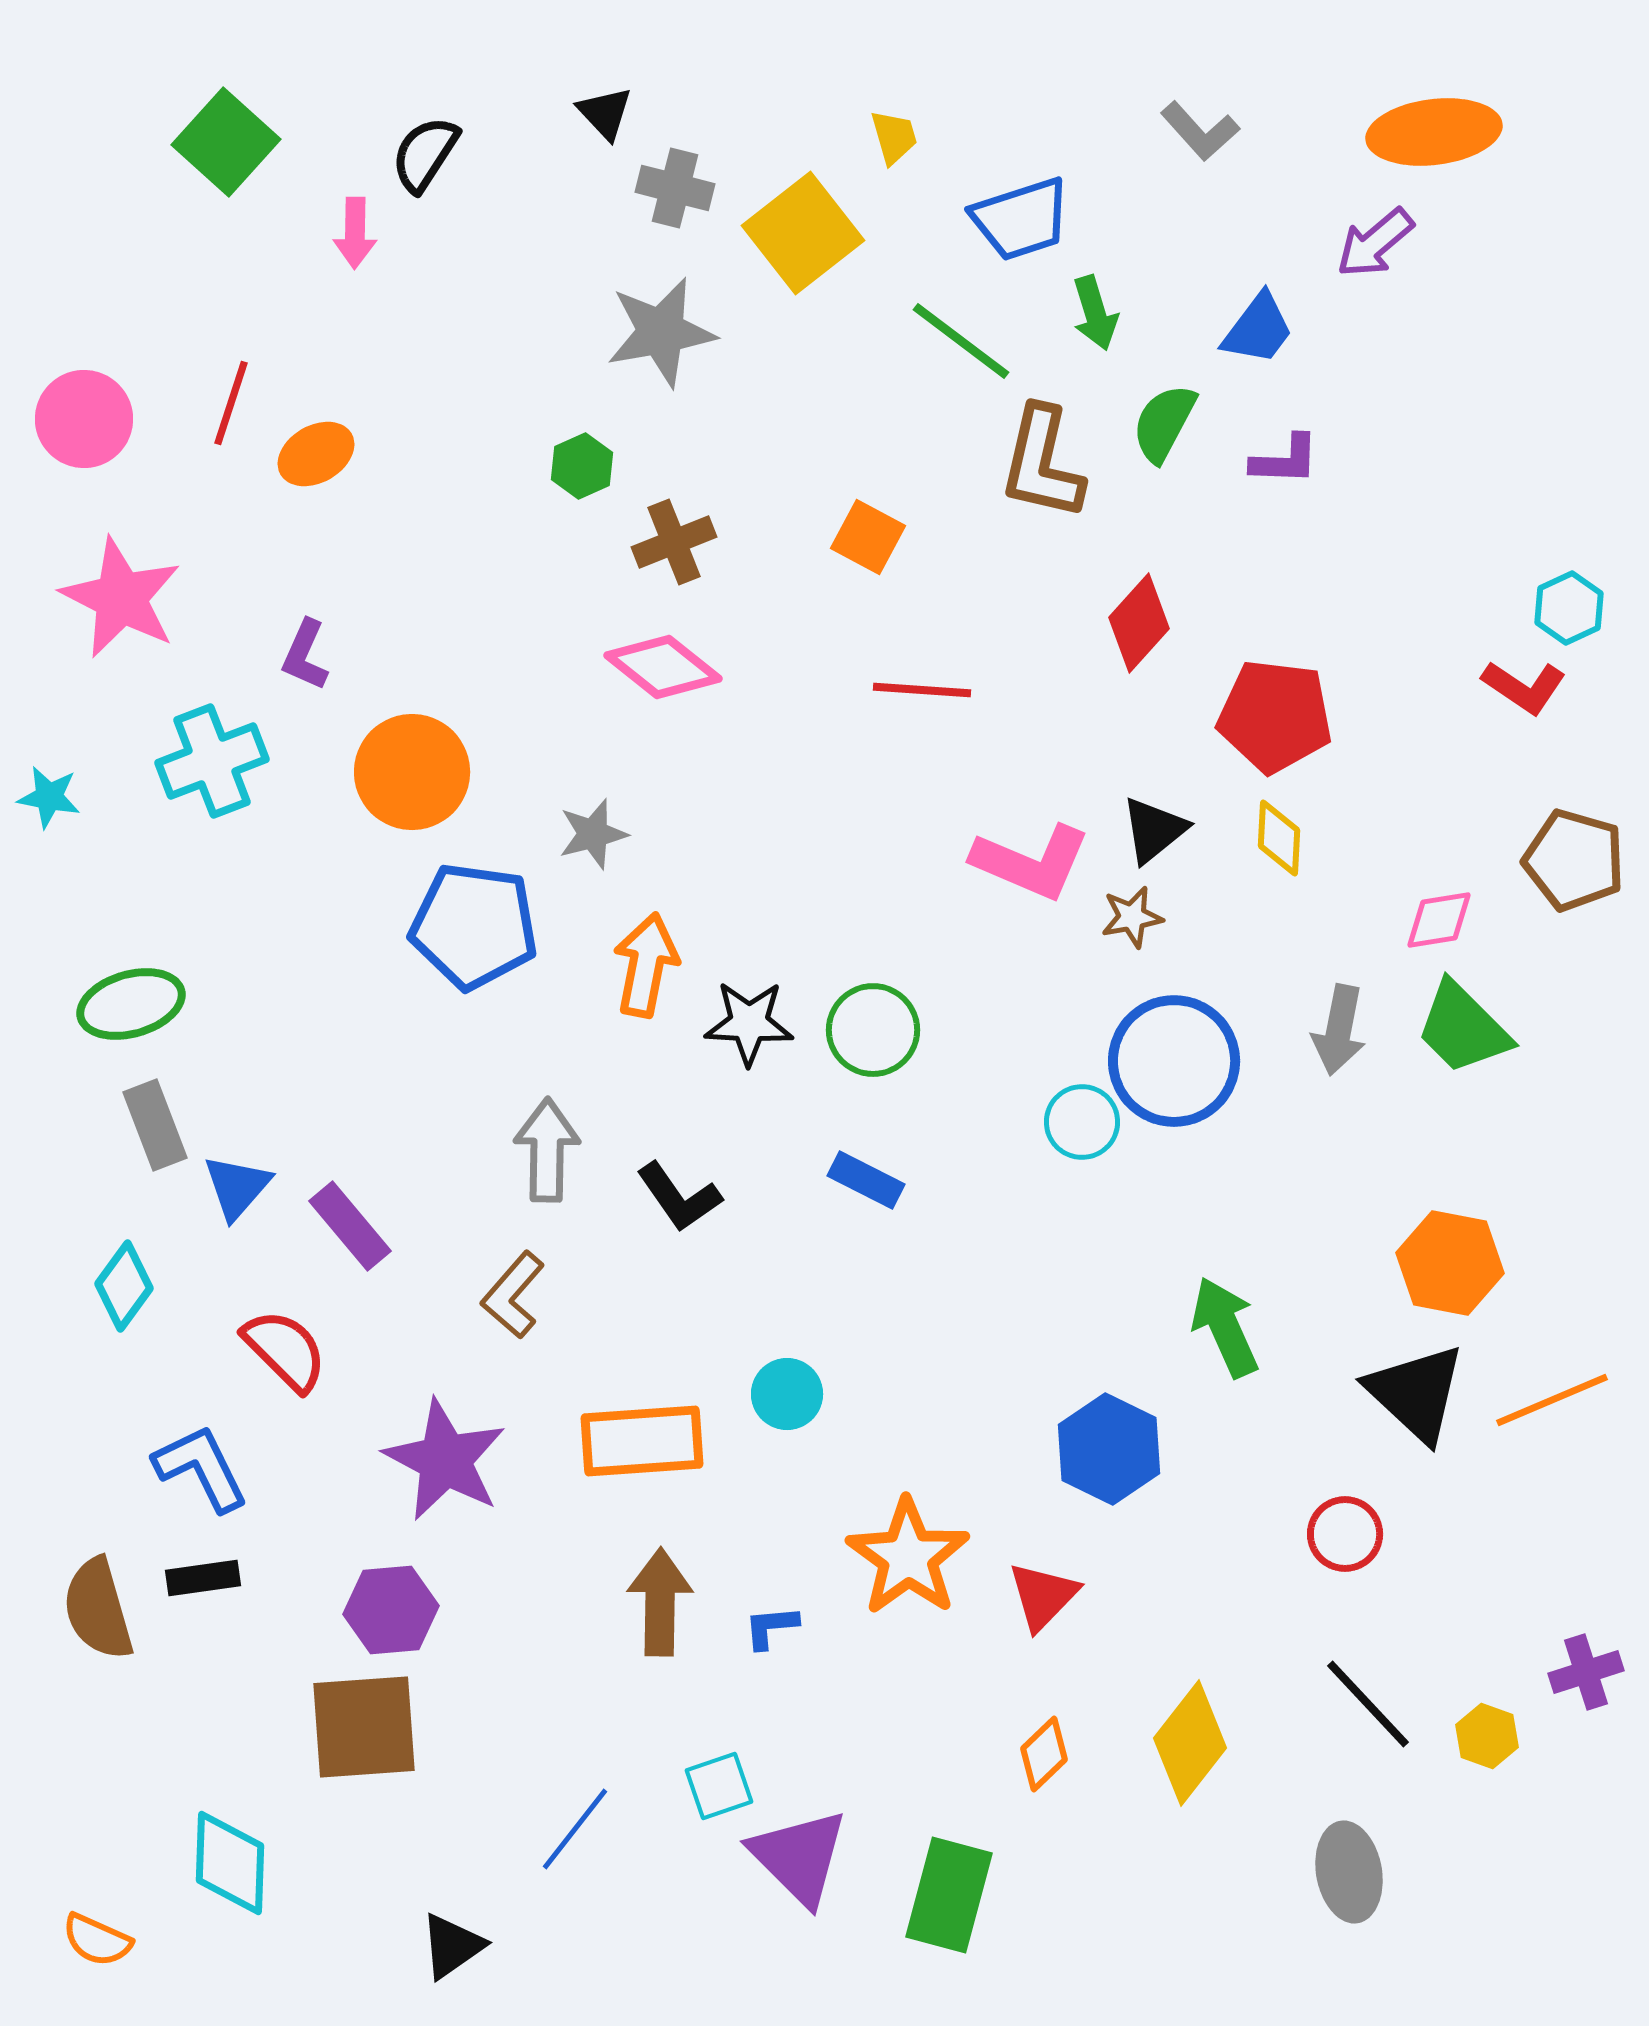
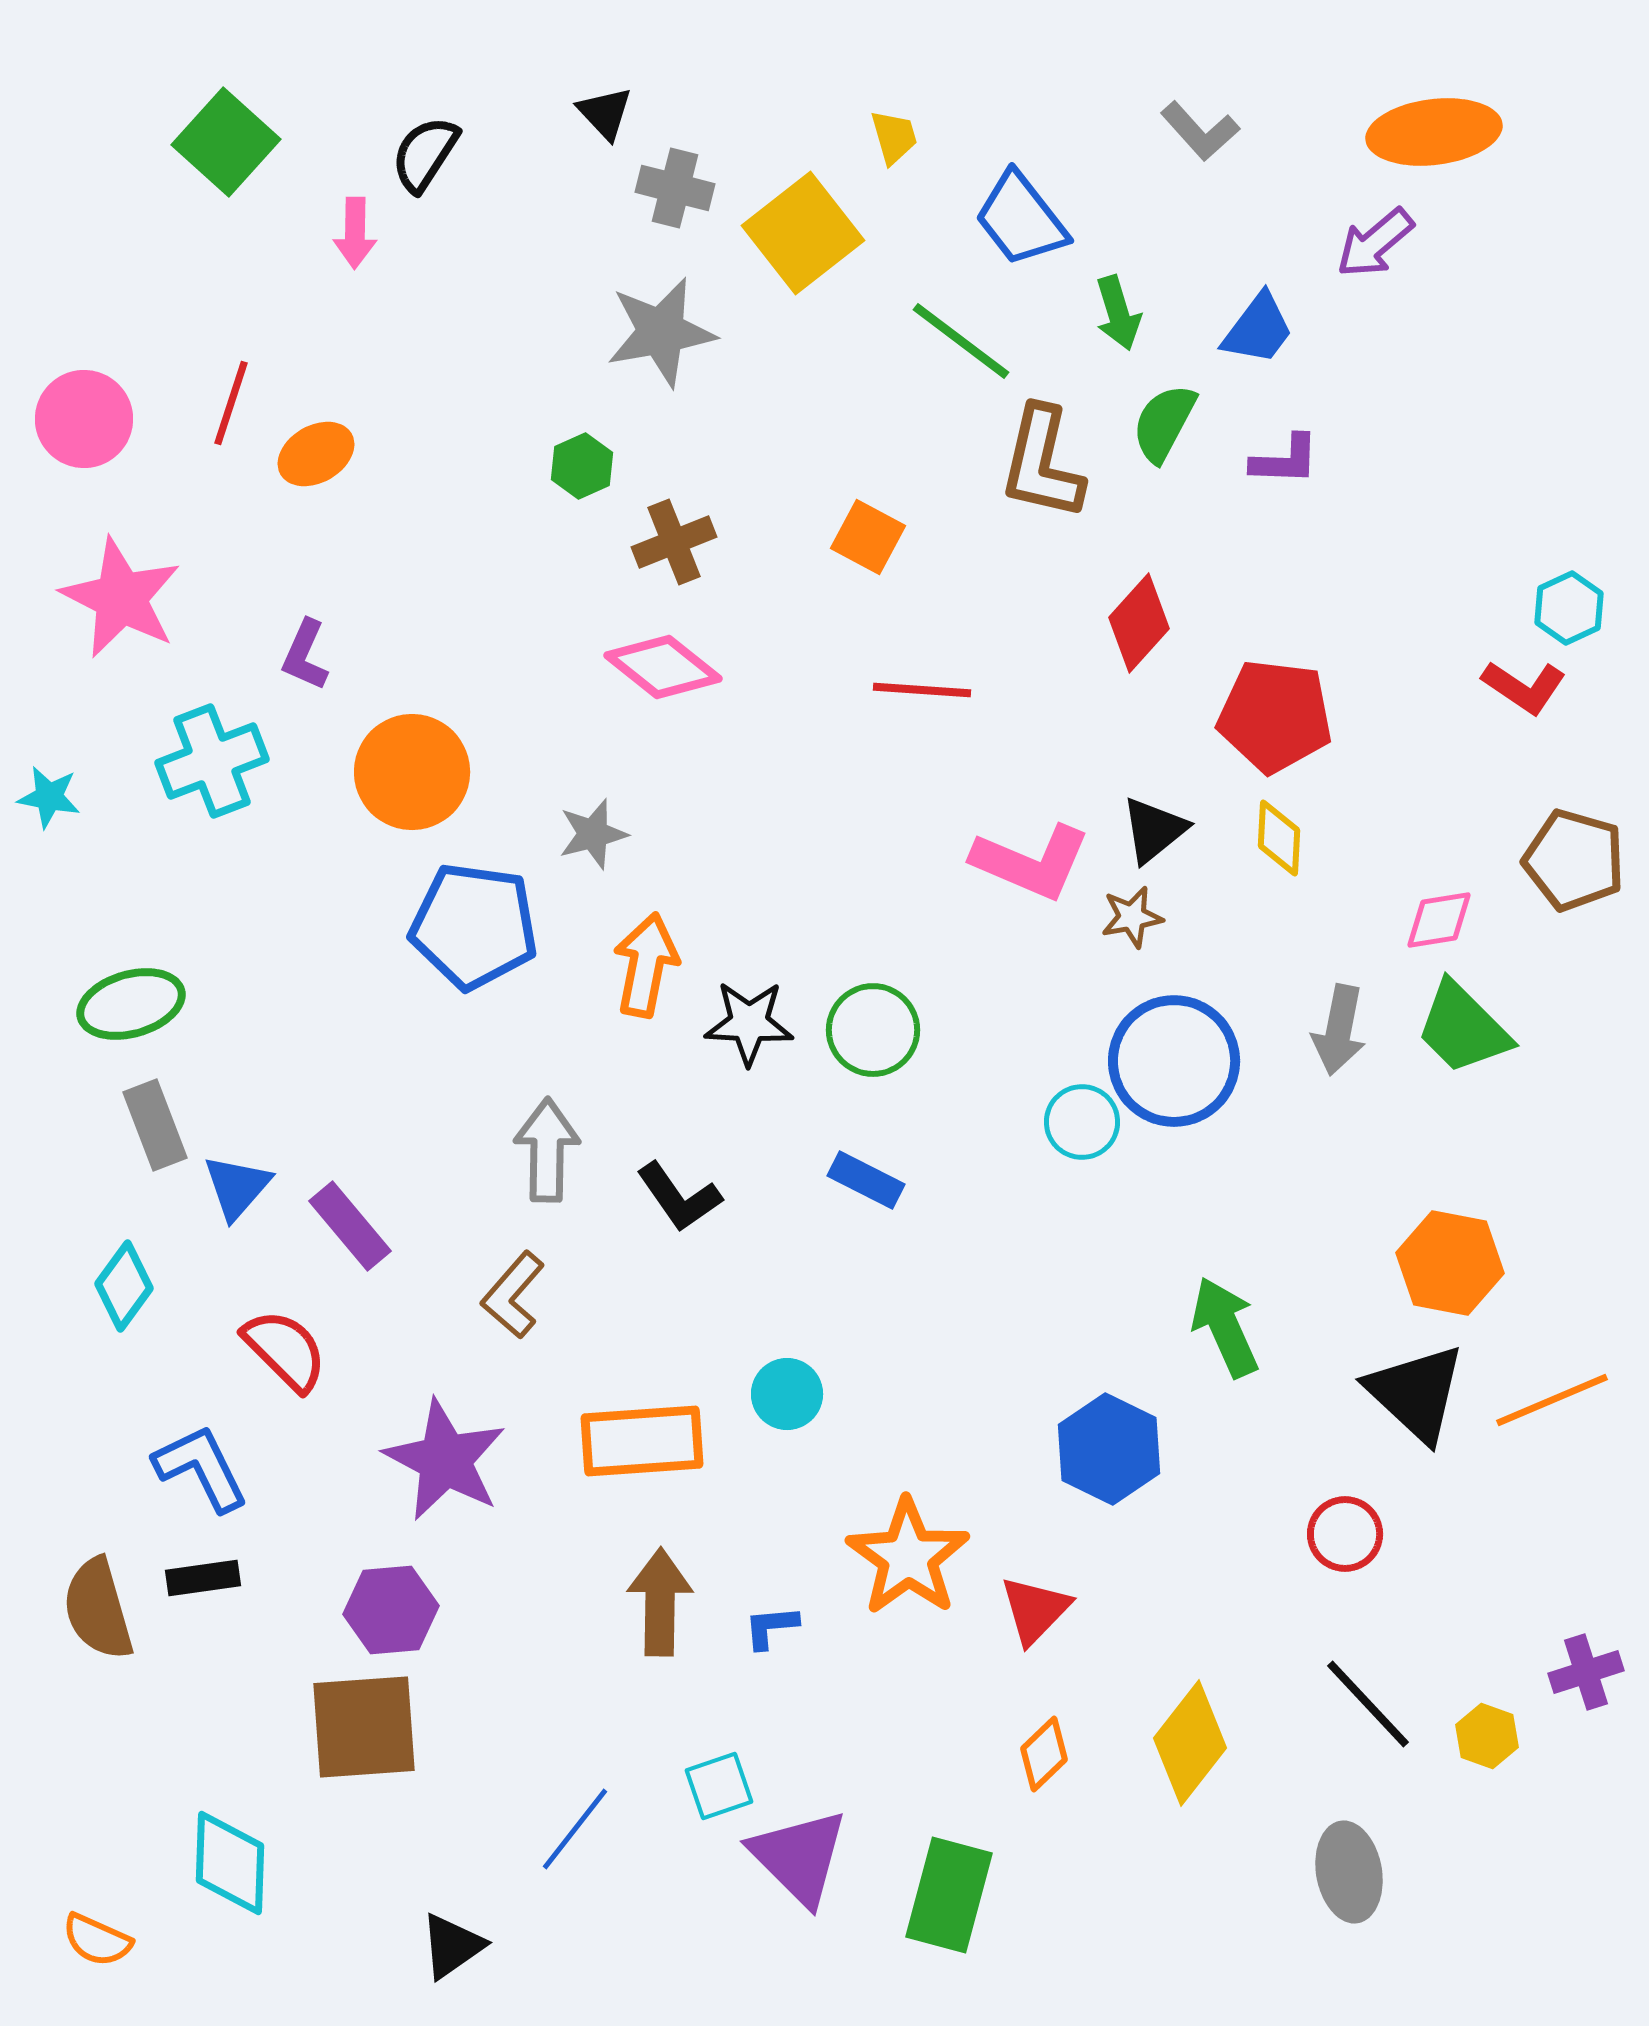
blue trapezoid at (1021, 219): rotated 70 degrees clockwise
green arrow at (1095, 313): moved 23 px right
red triangle at (1043, 1596): moved 8 px left, 14 px down
